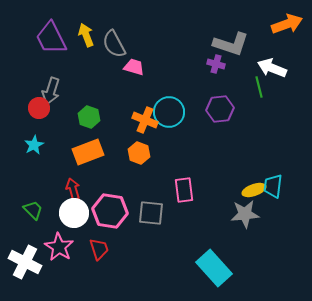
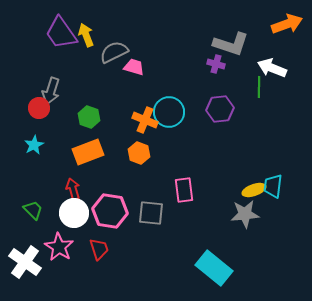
purple trapezoid: moved 10 px right, 5 px up; rotated 9 degrees counterclockwise
gray semicircle: moved 8 px down; rotated 92 degrees clockwise
green line: rotated 15 degrees clockwise
white cross: rotated 8 degrees clockwise
cyan rectangle: rotated 9 degrees counterclockwise
